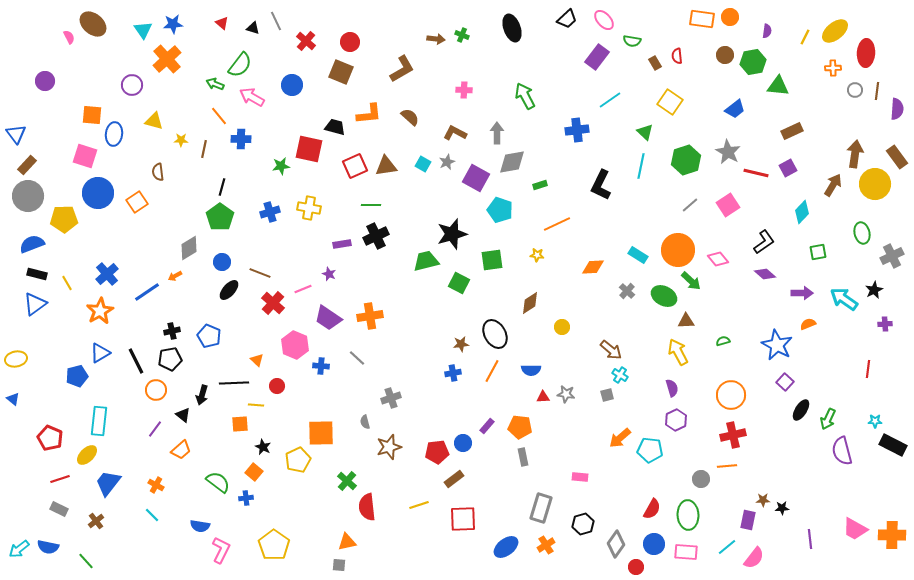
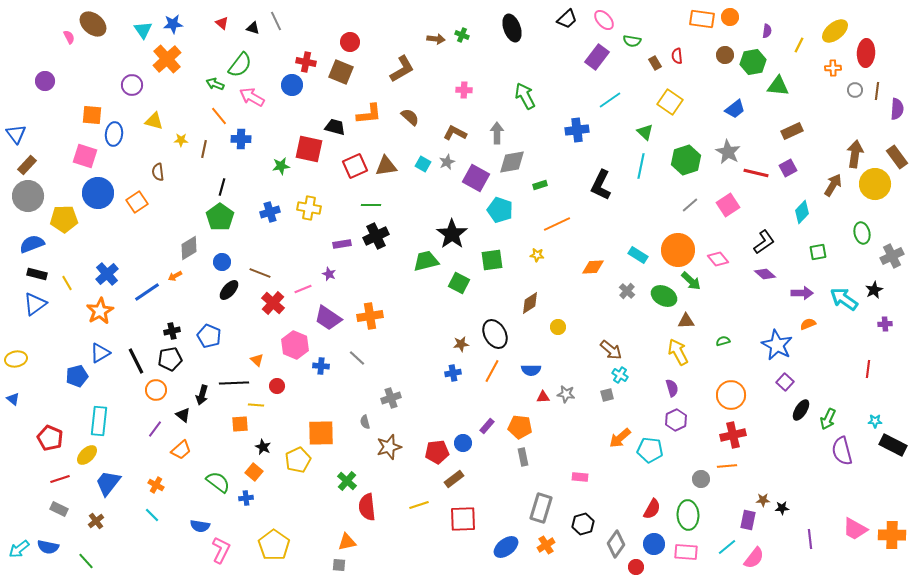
yellow line at (805, 37): moved 6 px left, 8 px down
red cross at (306, 41): moved 21 px down; rotated 30 degrees counterclockwise
black star at (452, 234): rotated 20 degrees counterclockwise
yellow circle at (562, 327): moved 4 px left
